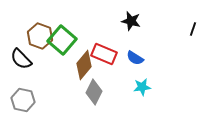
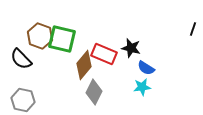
black star: moved 27 px down
green square: moved 1 px up; rotated 28 degrees counterclockwise
blue semicircle: moved 11 px right, 10 px down
